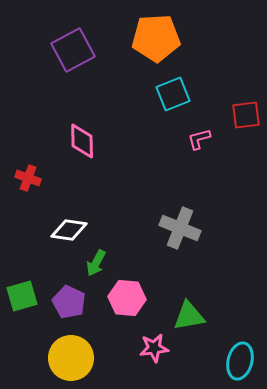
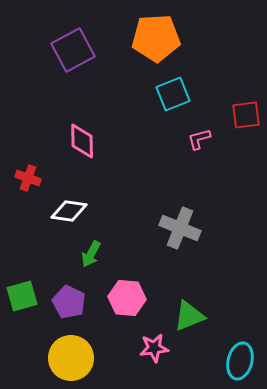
white diamond: moved 19 px up
green arrow: moved 5 px left, 9 px up
green triangle: rotated 12 degrees counterclockwise
